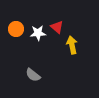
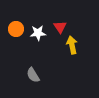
red triangle: moved 3 px right; rotated 16 degrees clockwise
gray semicircle: rotated 21 degrees clockwise
